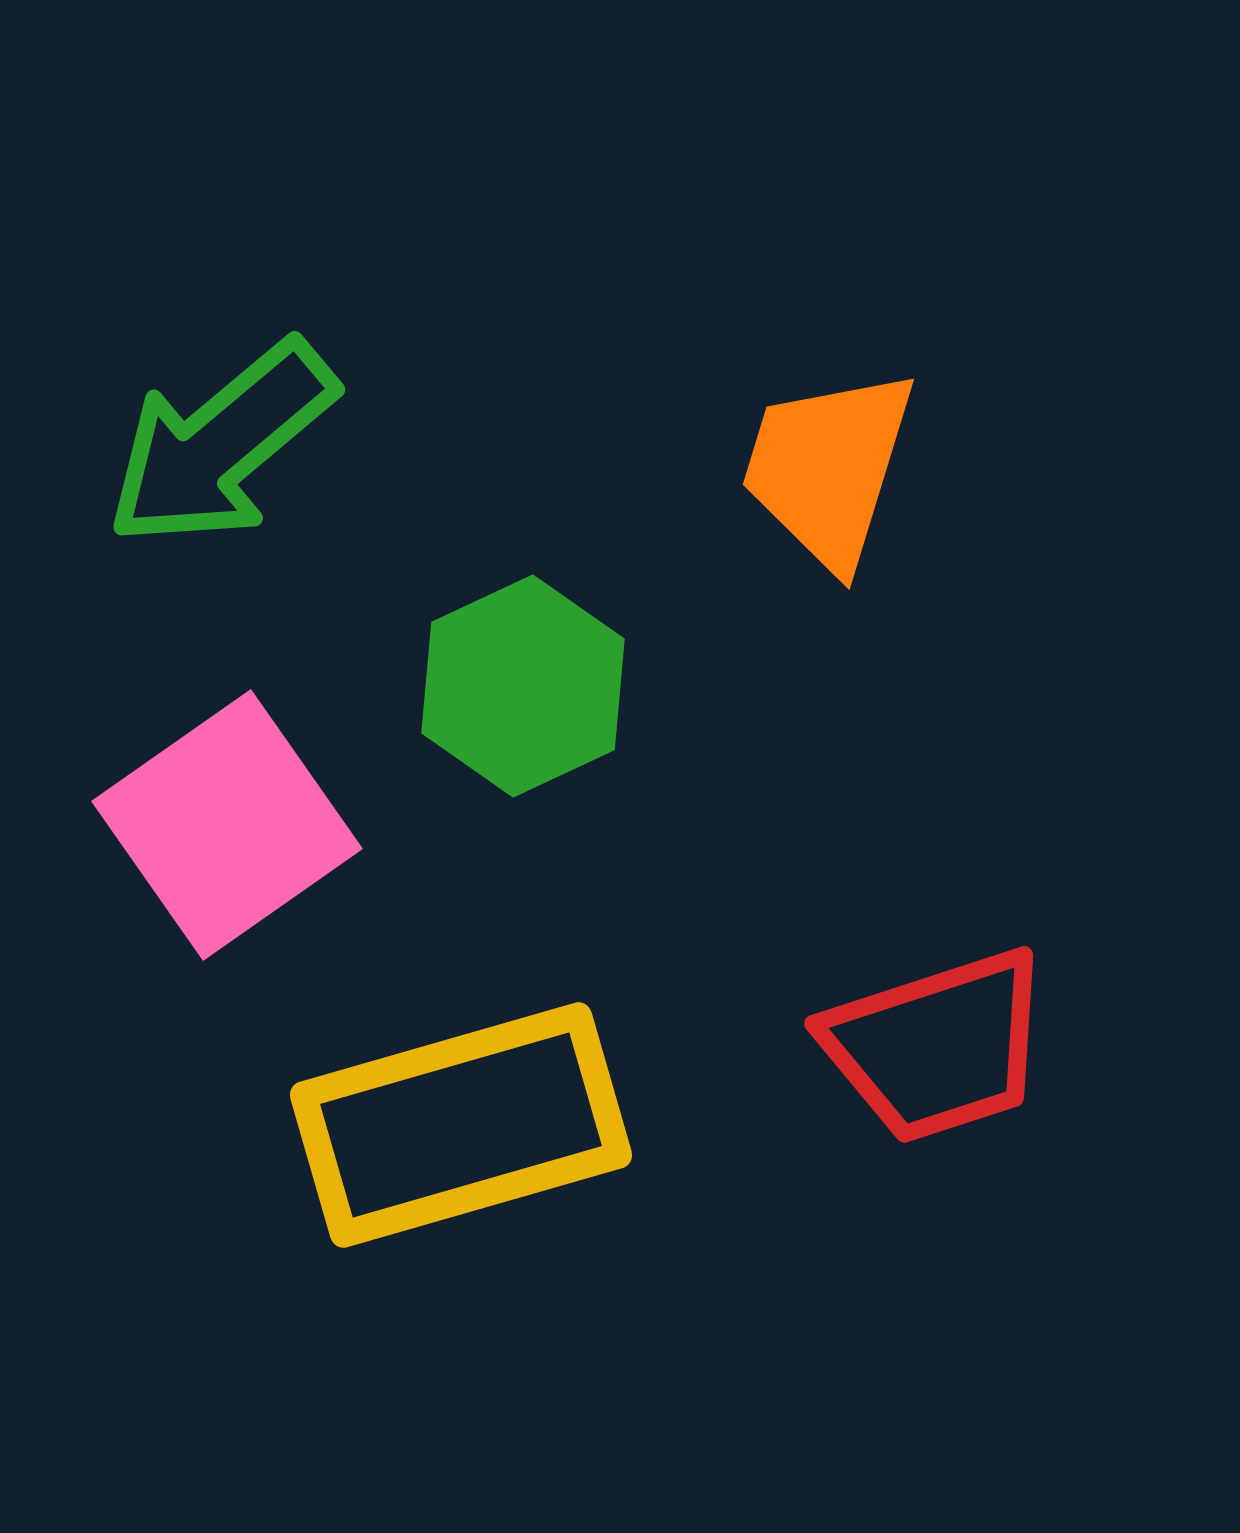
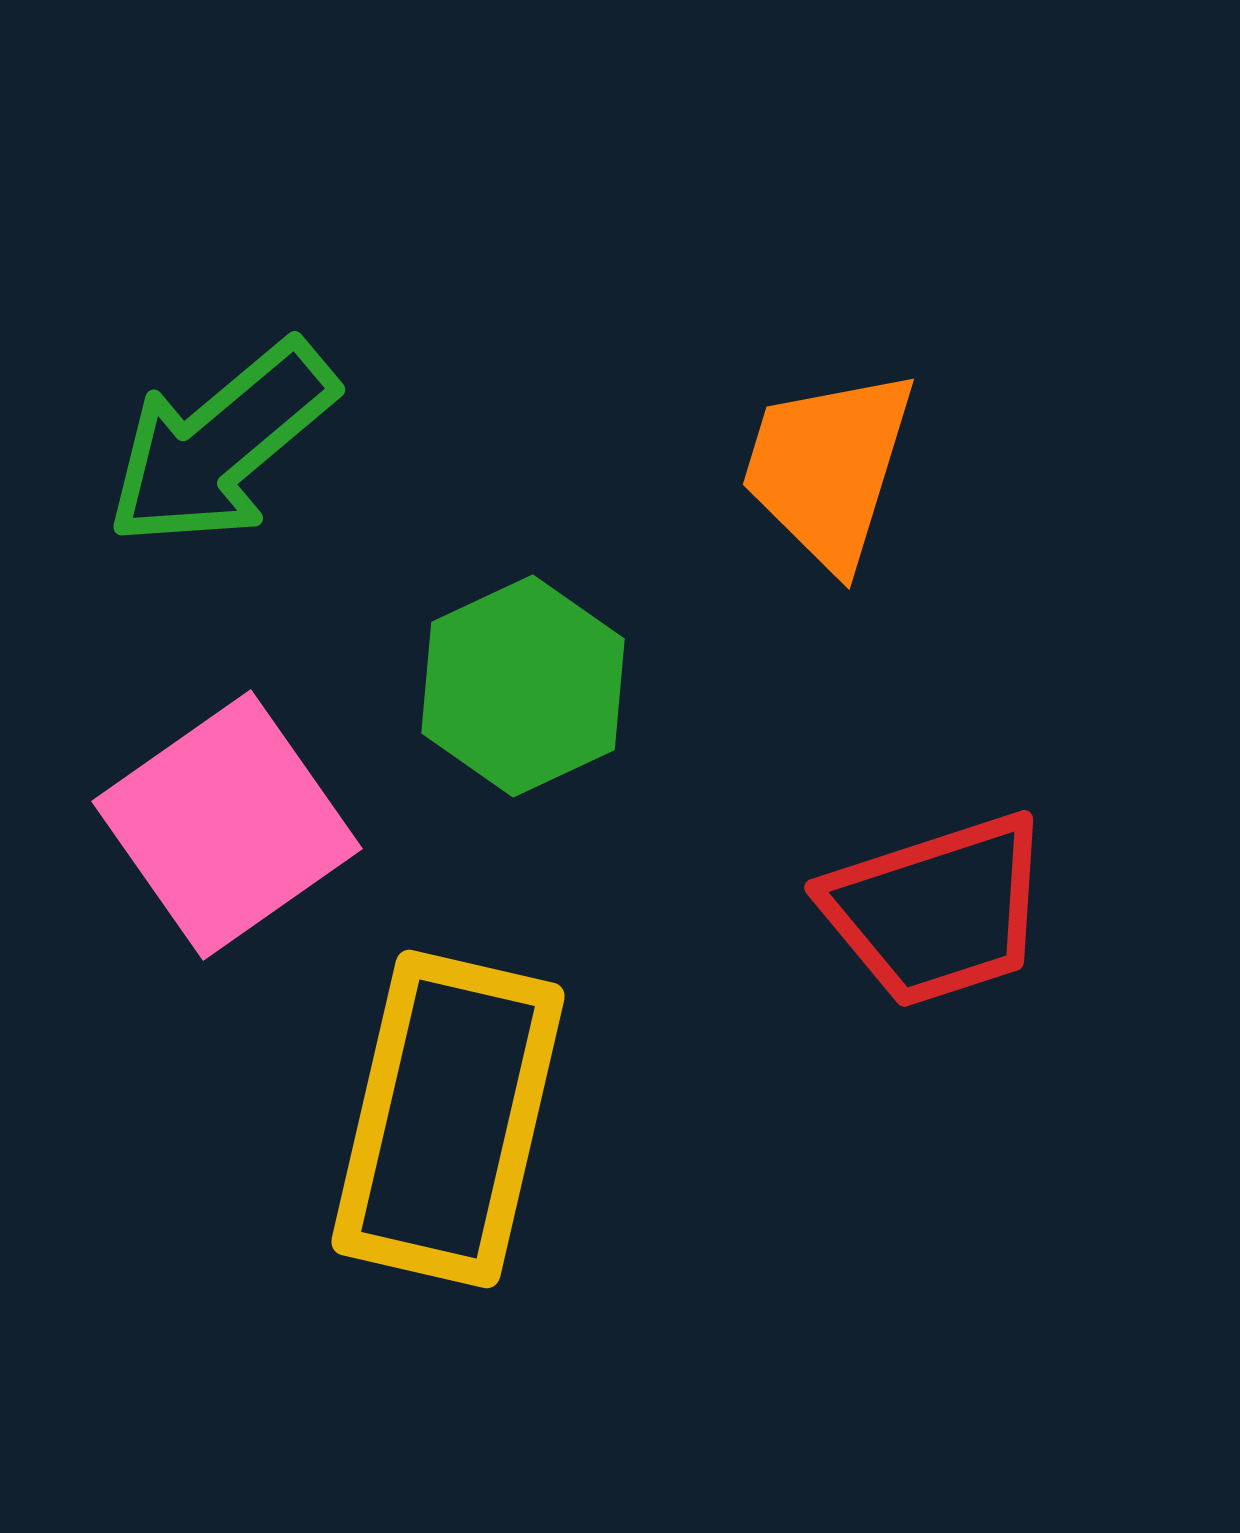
red trapezoid: moved 136 px up
yellow rectangle: moved 13 px left, 6 px up; rotated 61 degrees counterclockwise
